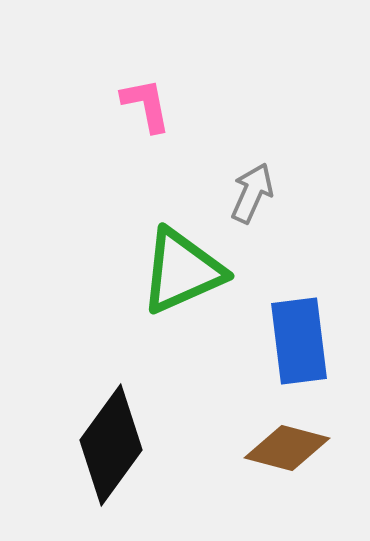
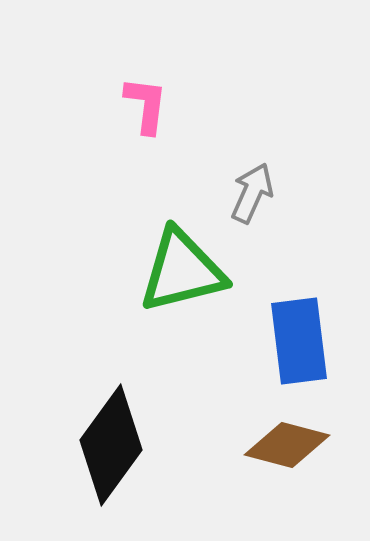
pink L-shape: rotated 18 degrees clockwise
green triangle: rotated 10 degrees clockwise
brown diamond: moved 3 px up
